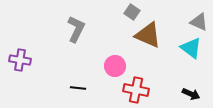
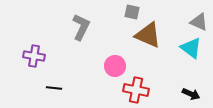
gray square: rotated 21 degrees counterclockwise
gray L-shape: moved 5 px right, 2 px up
purple cross: moved 14 px right, 4 px up
black line: moved 24 px left
